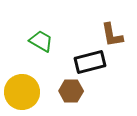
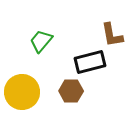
green trapezoid: rotated 80 degrees counterclockwise
